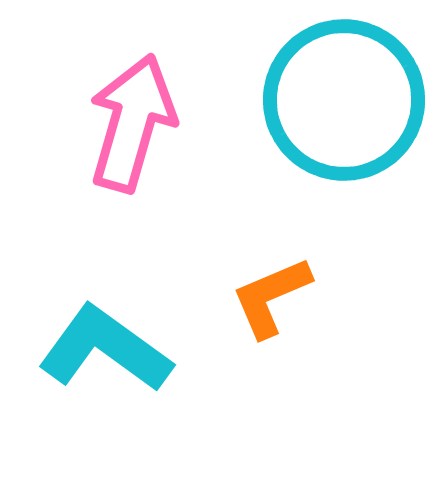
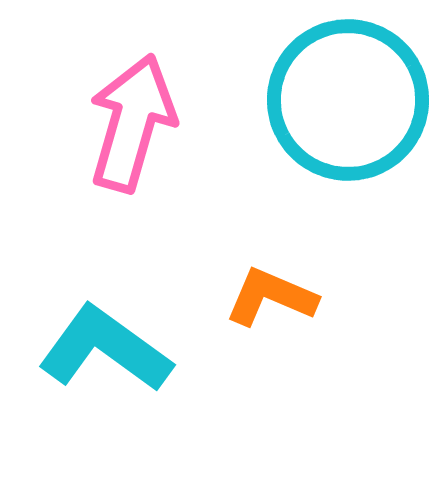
cyan circle: moved 4 px right
orange L-shape: rotated 46 degrees clockwise
